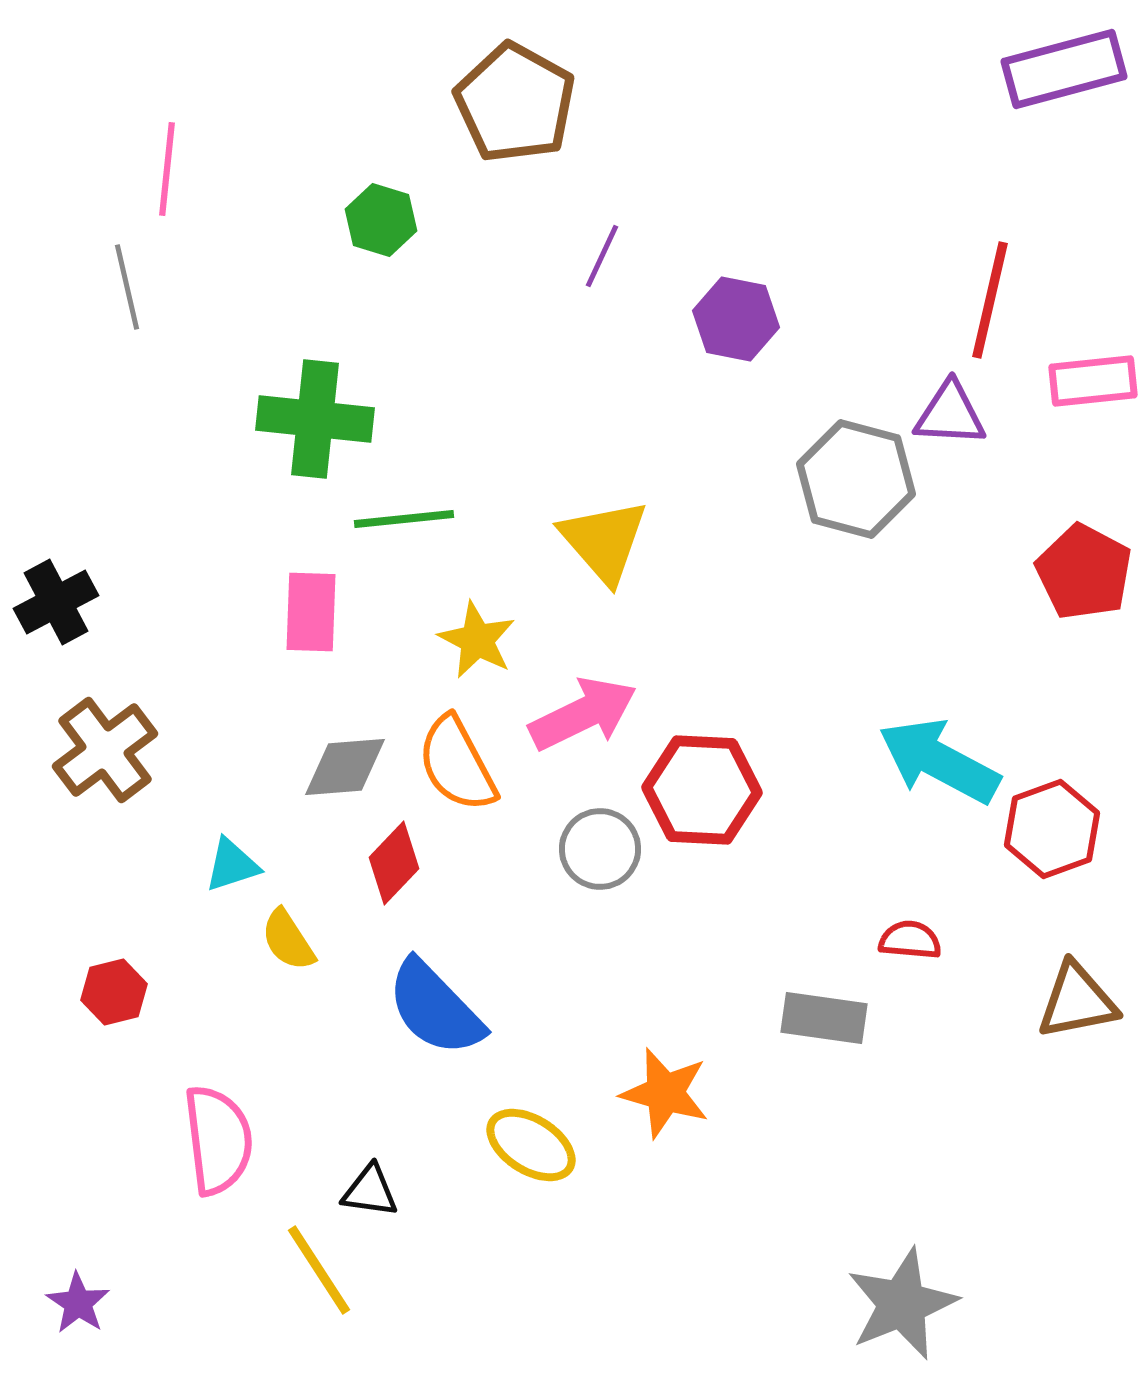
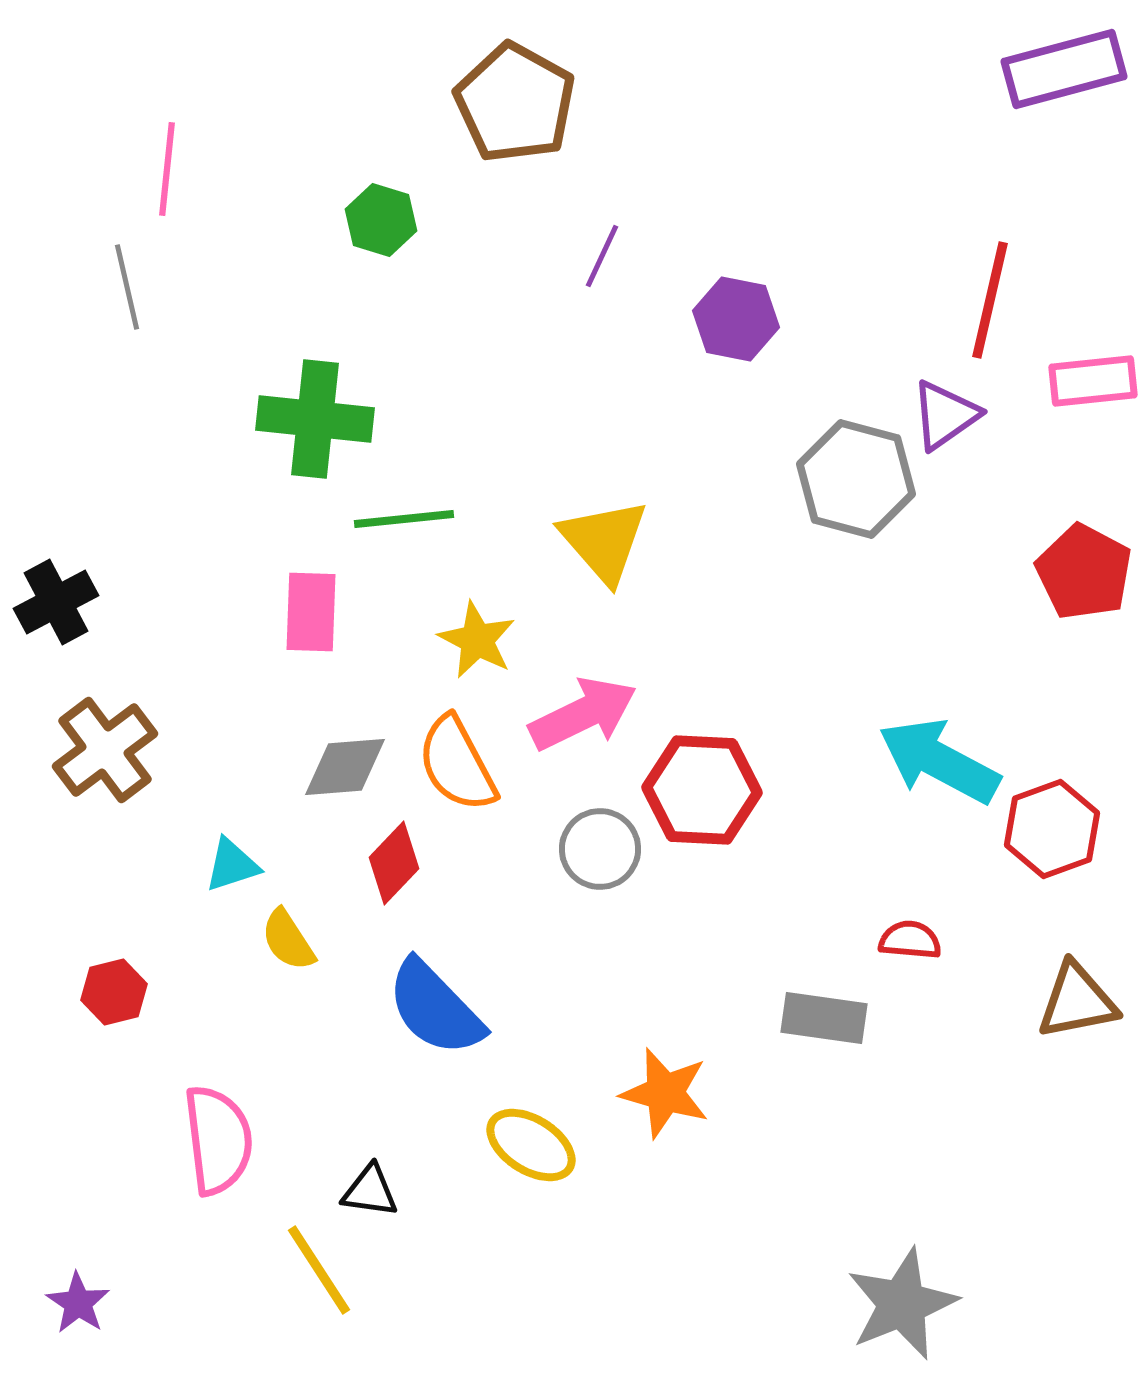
purple triangle at (950, 414): moved 5 px left, 1 px down; rotated 38 degrees counterclockwise
